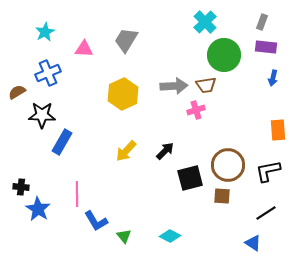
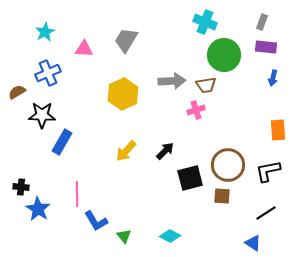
cyan cross: rotated 25 degrees counterclockwise
gray arrow: moved 2 px left, 5 px up
